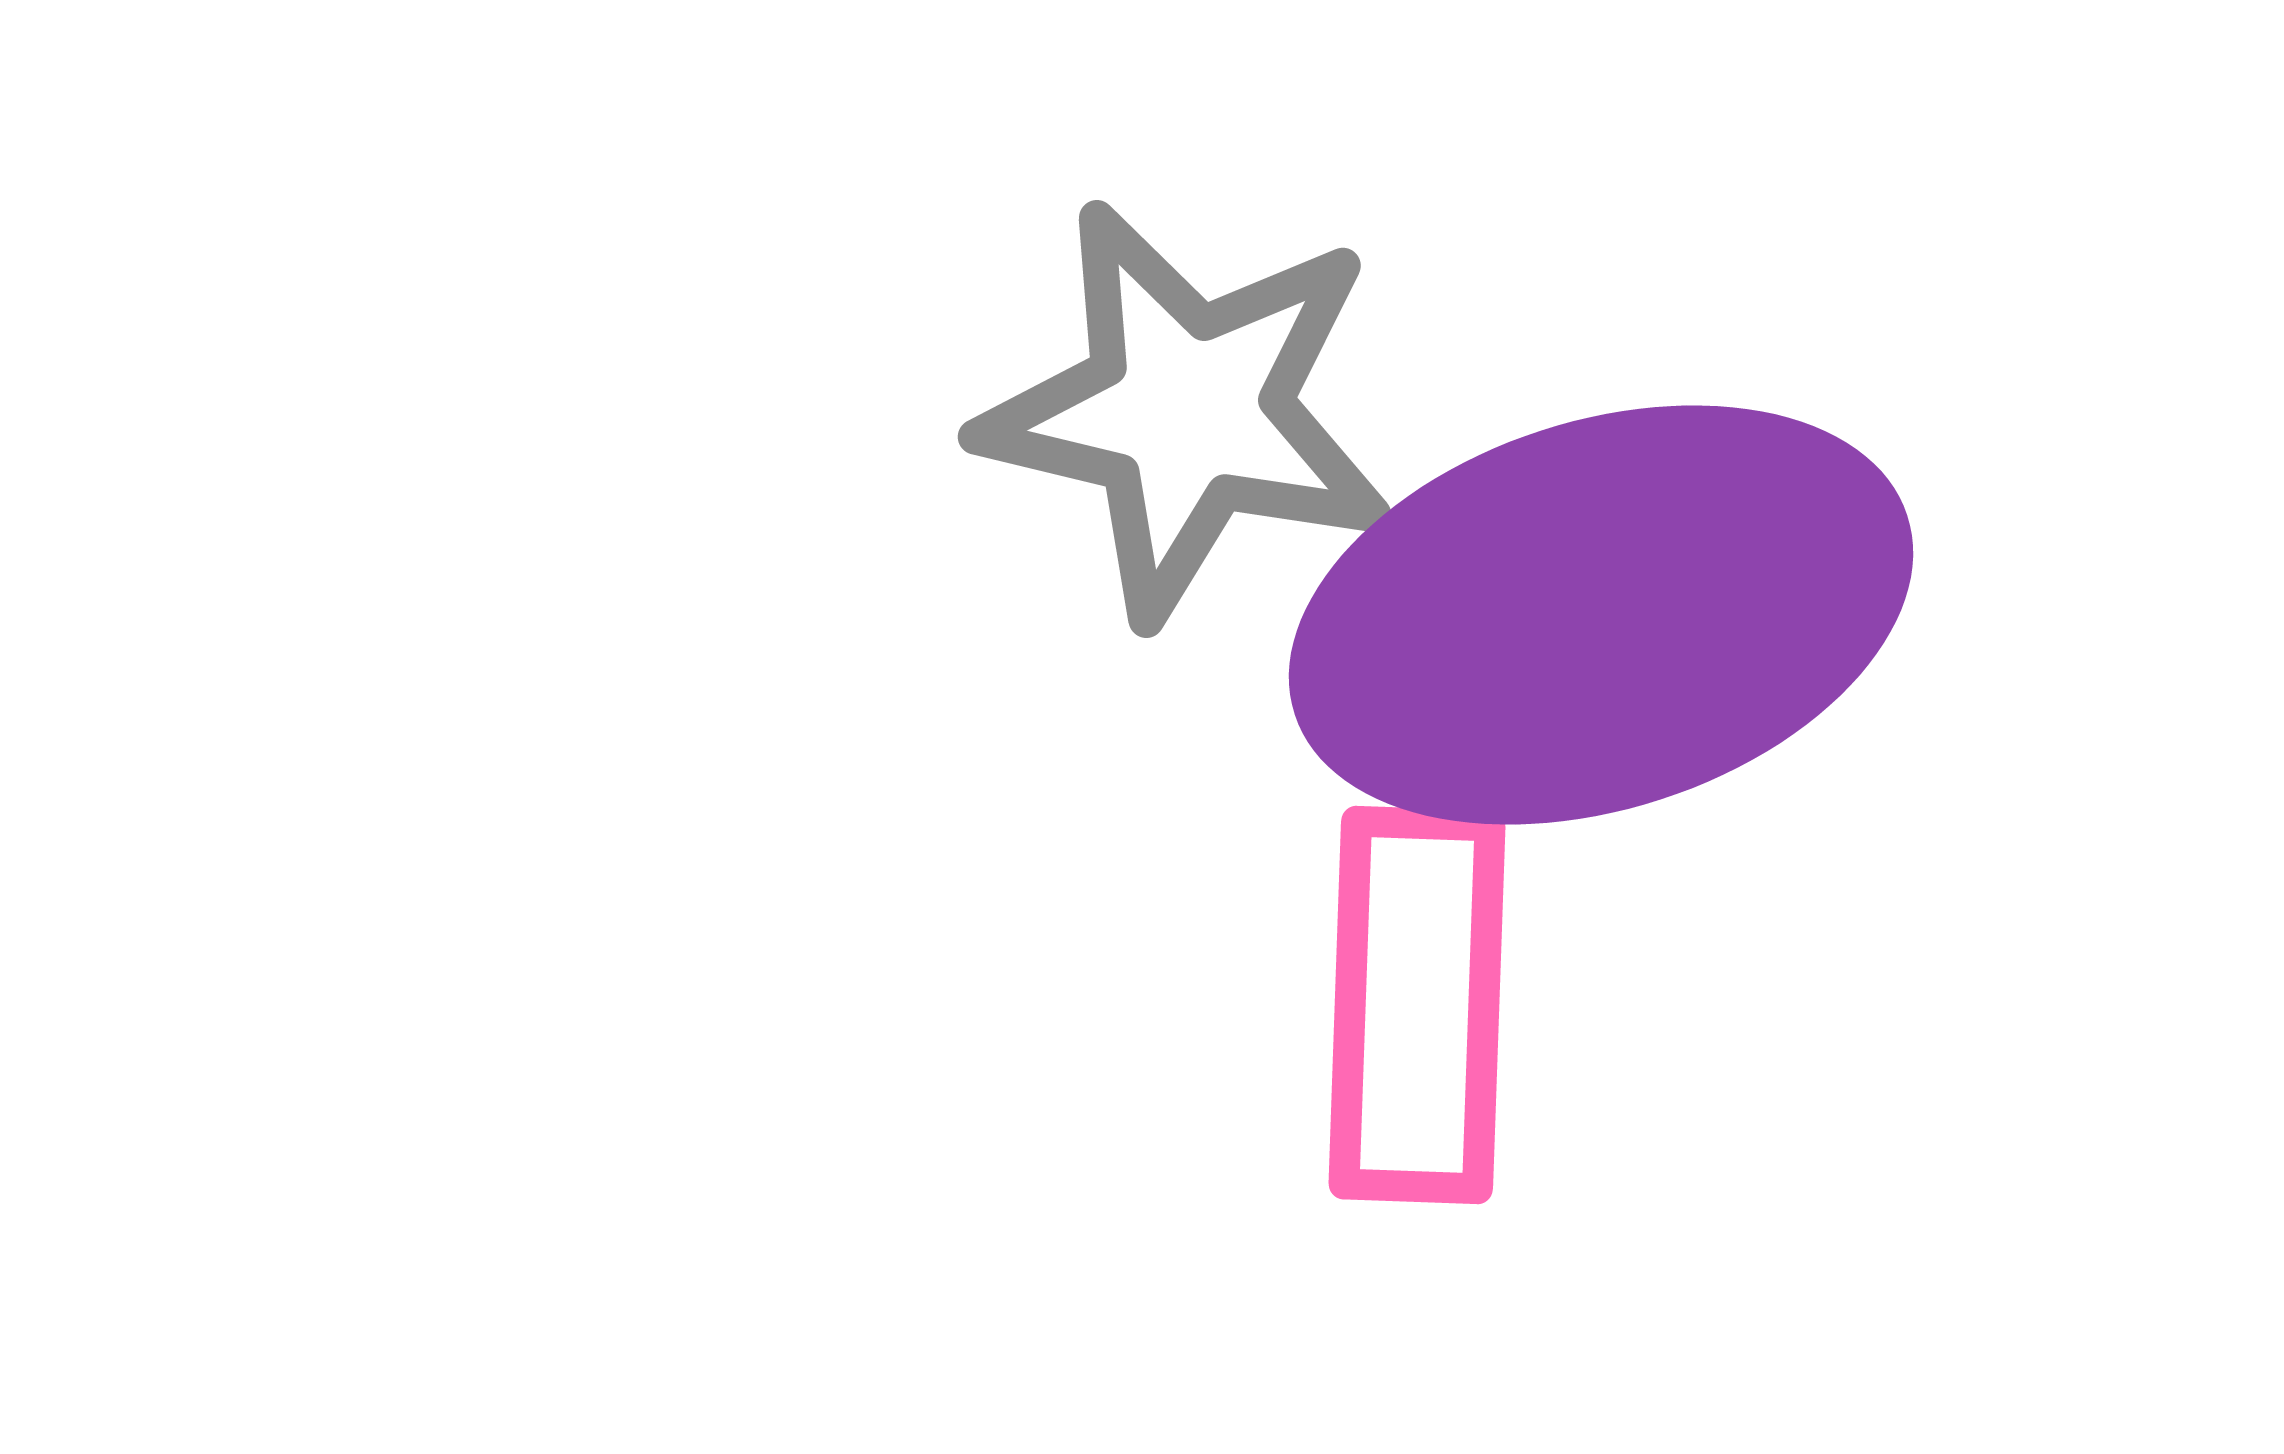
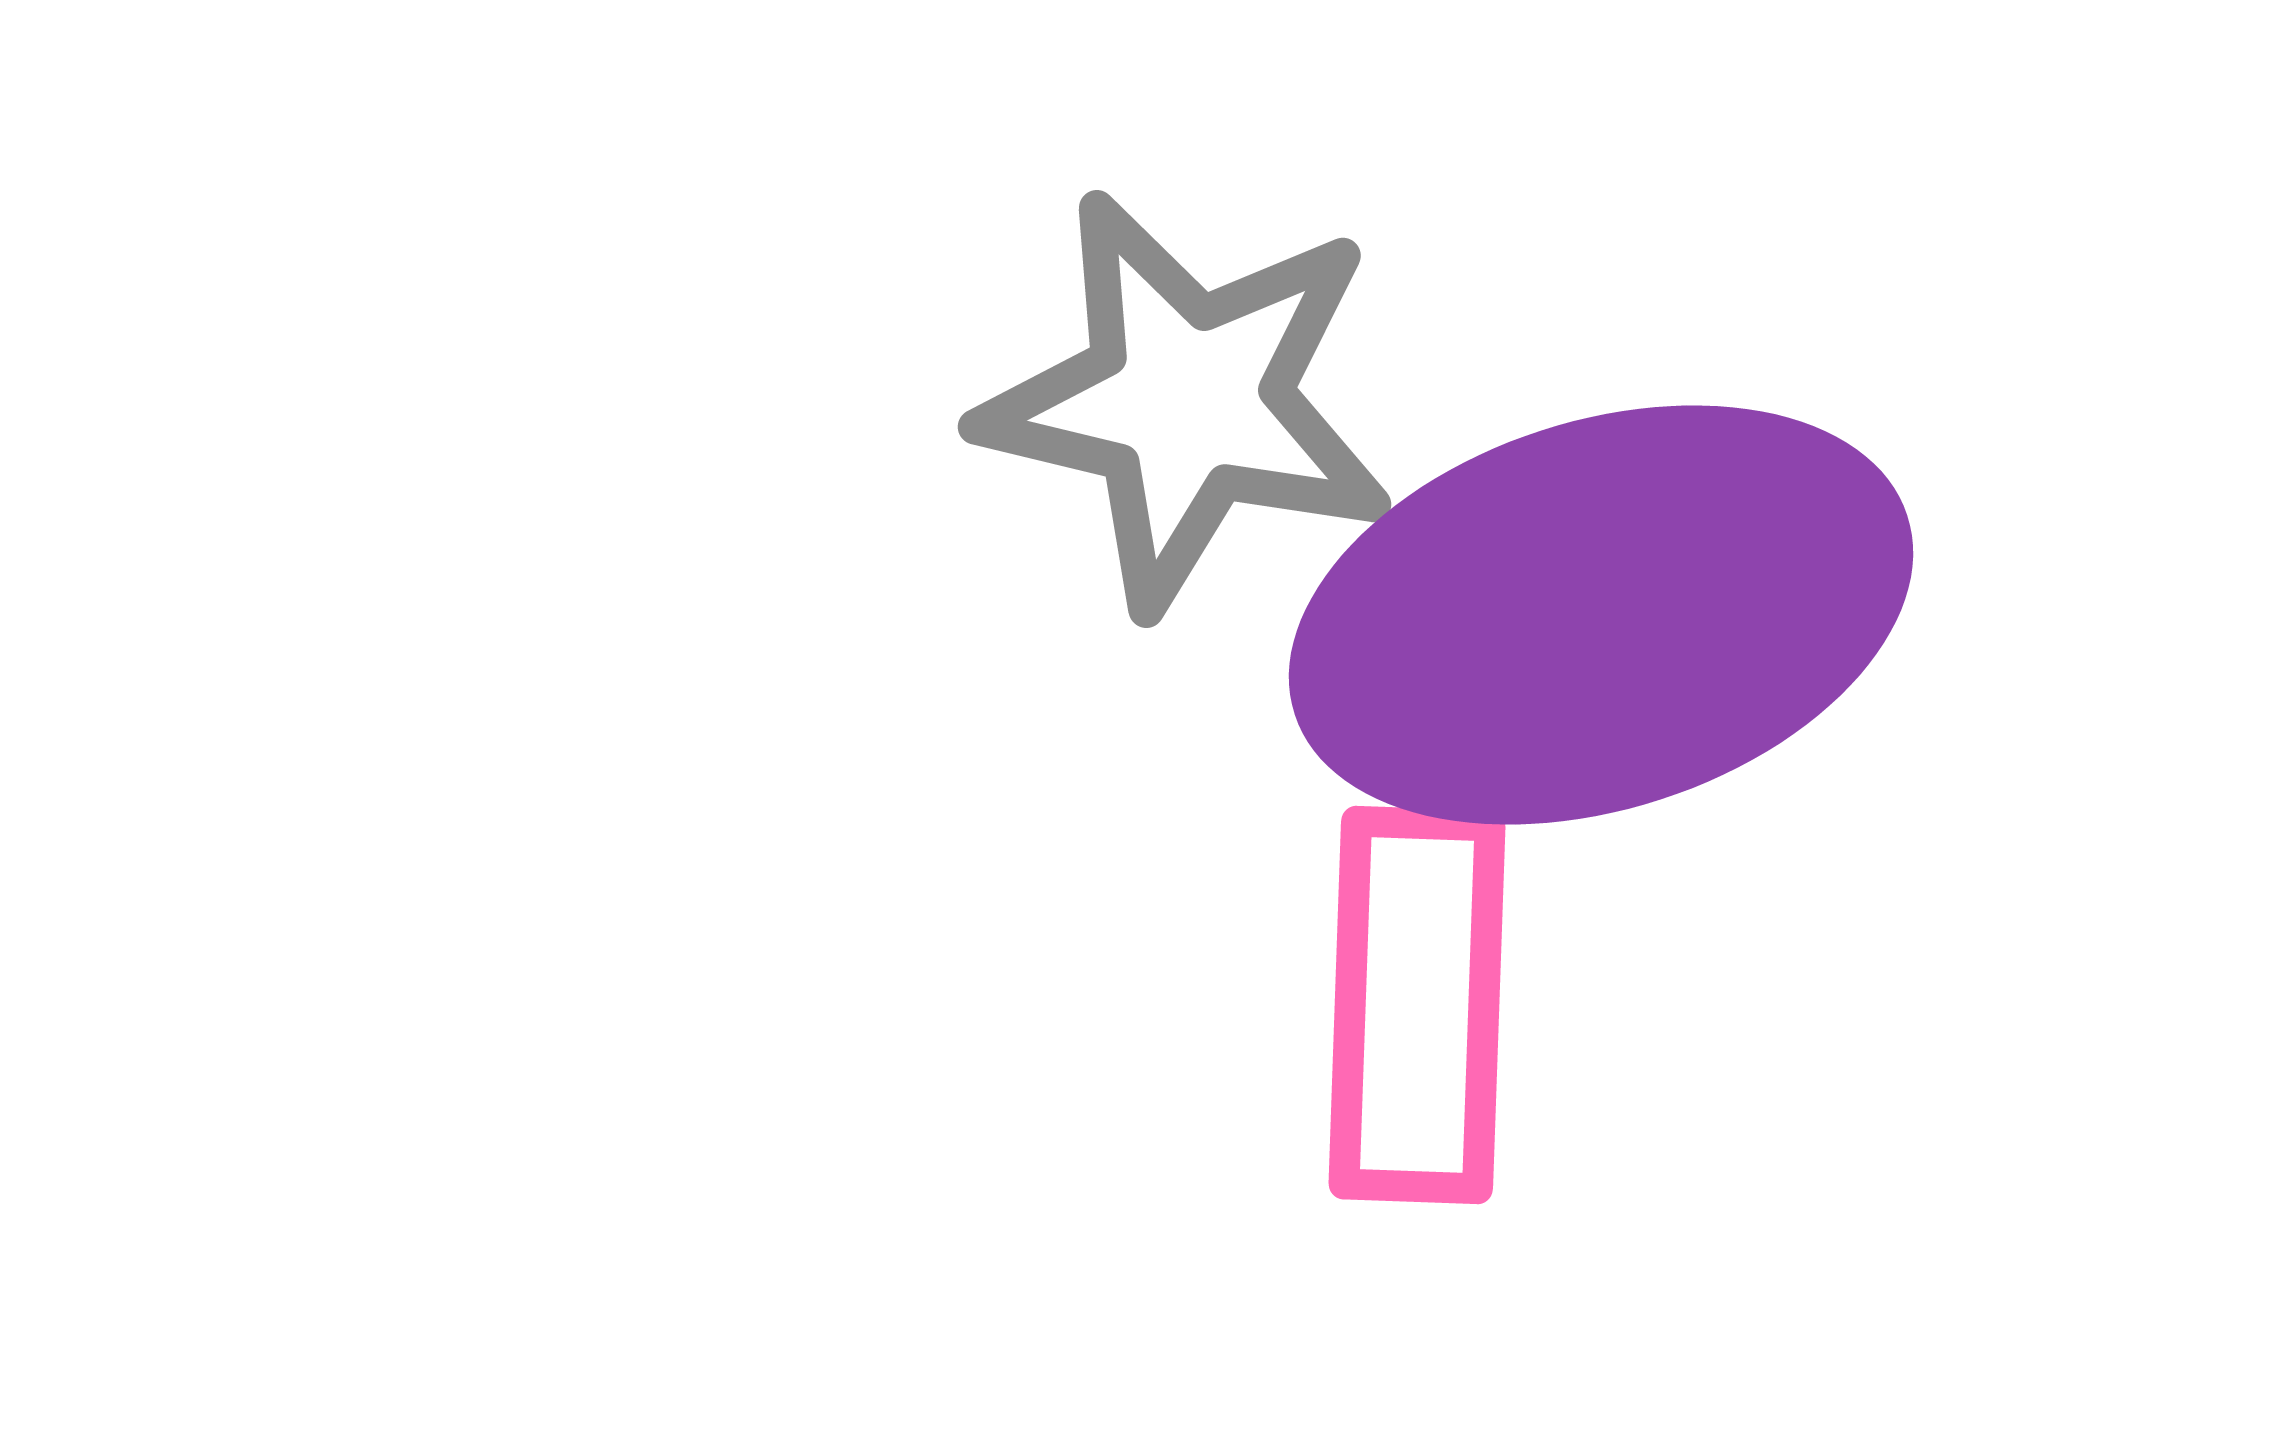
gray star: moved 10 px up
